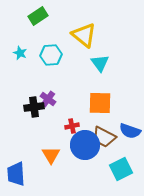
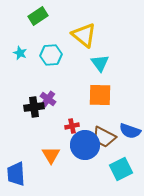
orange square: moved 8 px up
